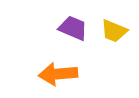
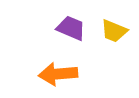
purple trapezoid: moved 2 px left
